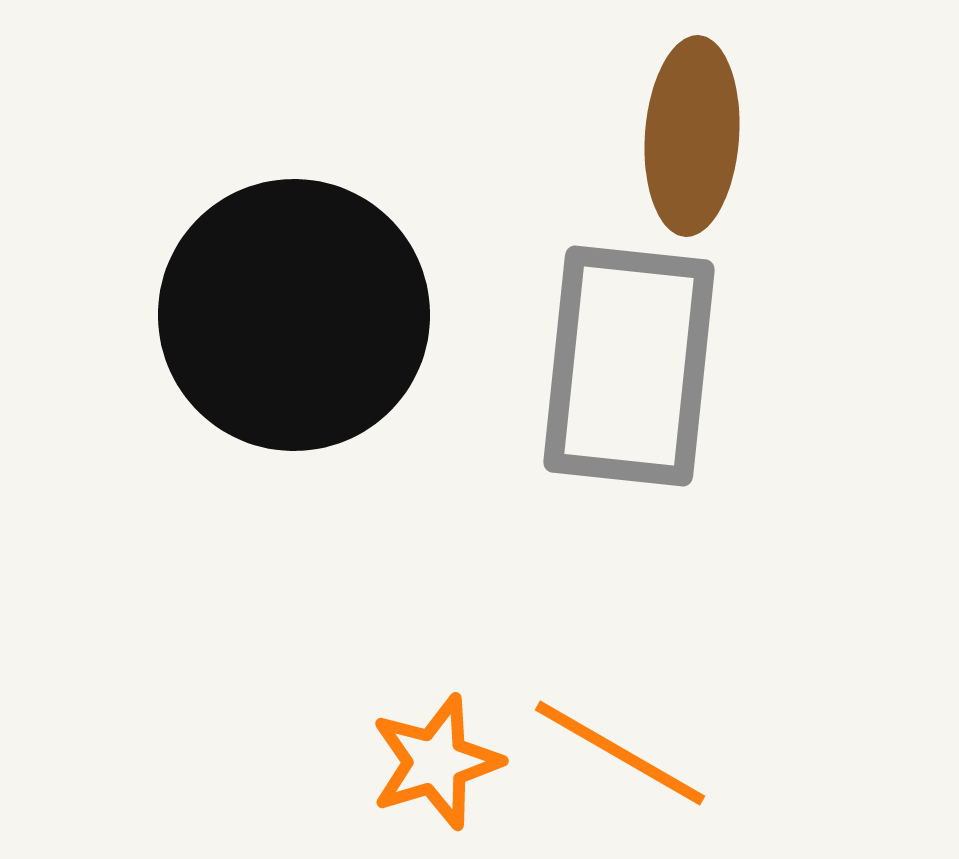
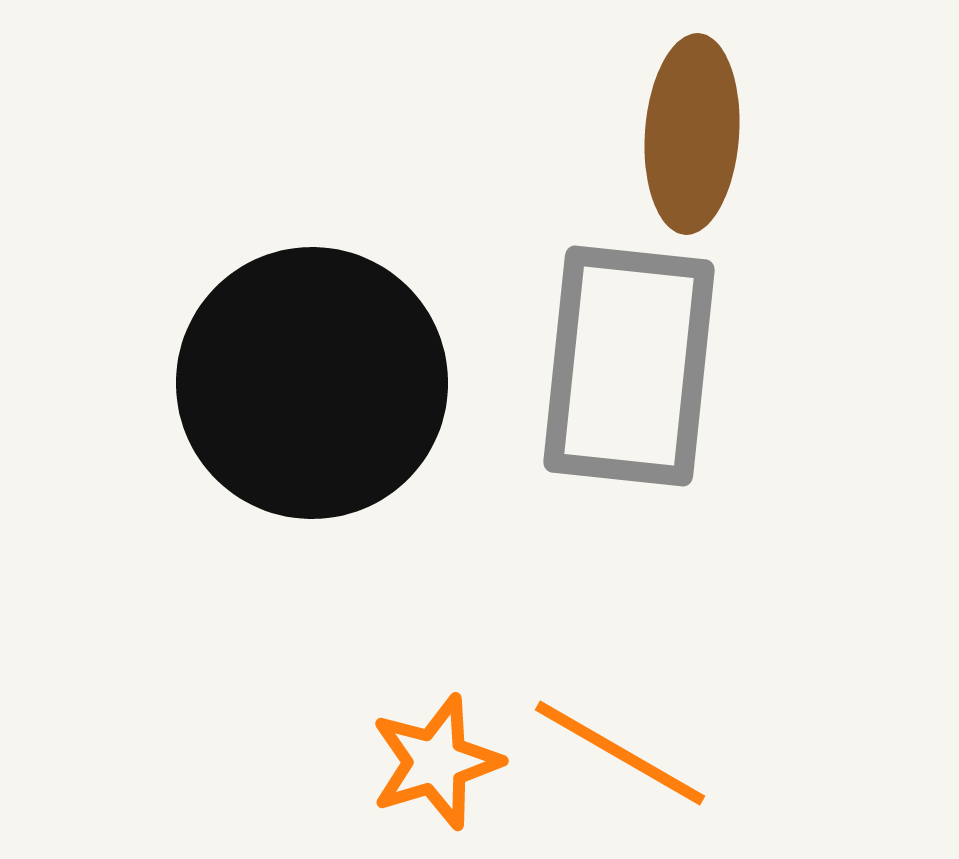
brown ellipse: moved 2 px up
black circle: moved 18 px right, 68 px down
